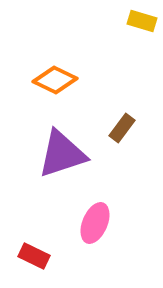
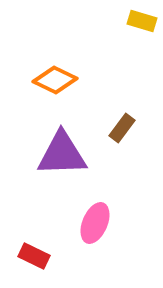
purple triangle: rotated 16 degrees clockwise
